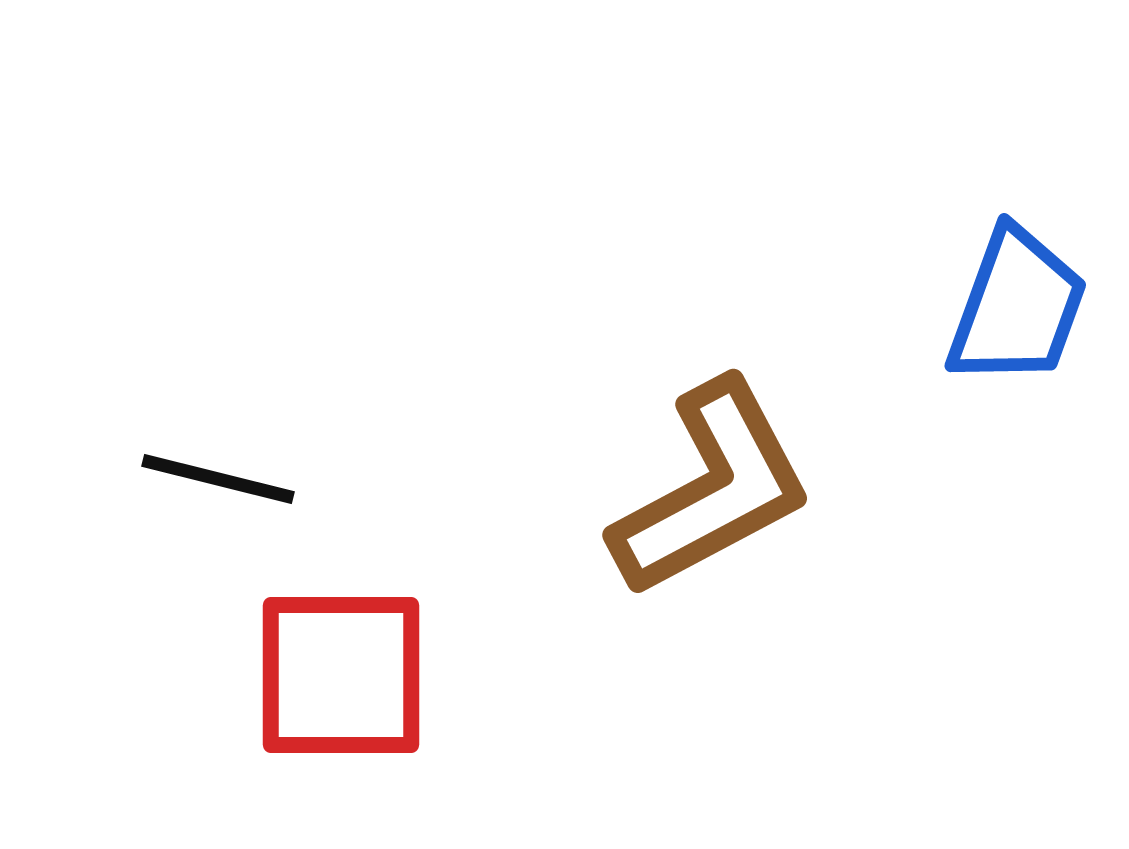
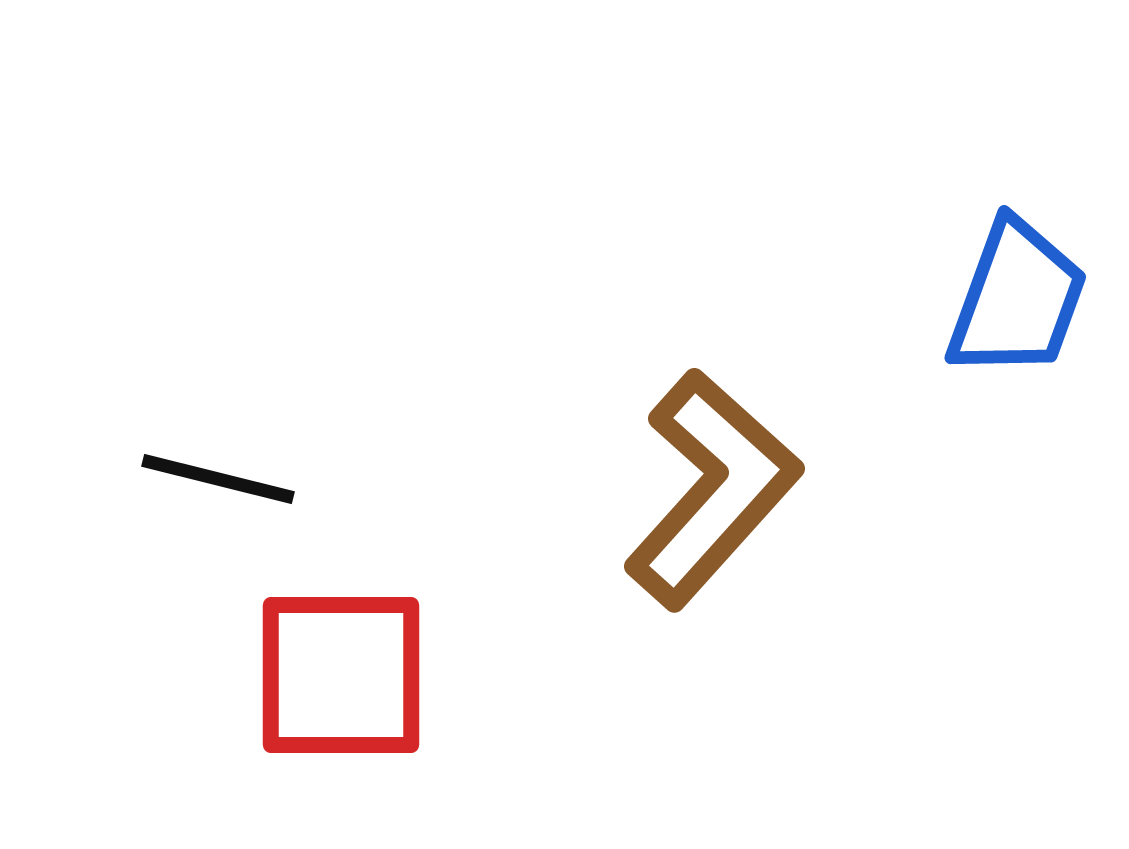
blue trapezoid: moved 8 px up
brown L-shape: rotated 20 degrees counterclockwise
